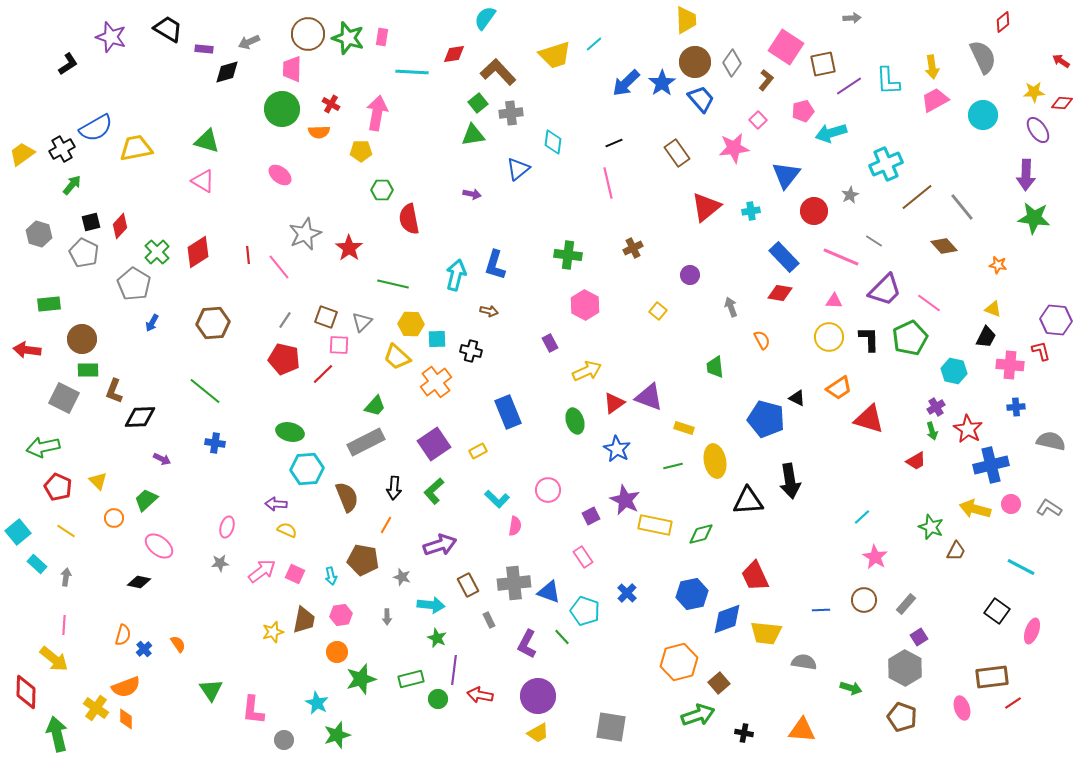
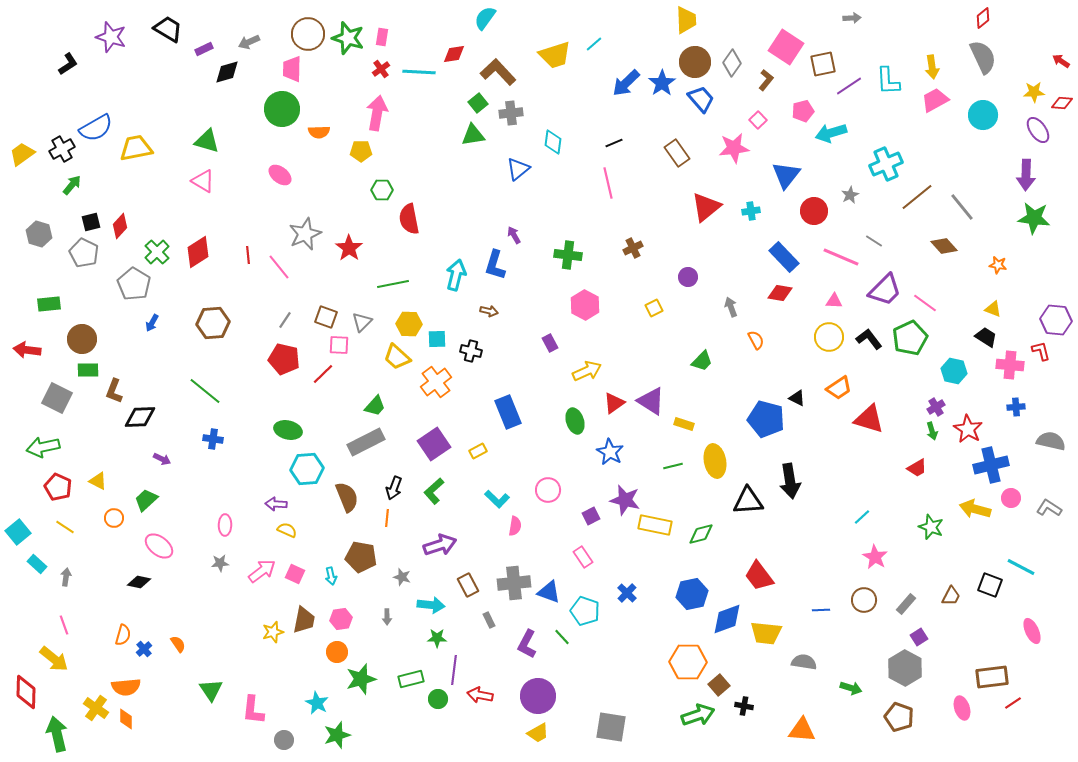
red diamond at (1003, 22): moved 20 px left, 4 px up
purple rectangle at (204, 49): rotated 30 degrees counterclockwise
cyan line at (412, 72): moved 7 px right
red cross at (331, 104): moved 50 px right, 35 px up; rotated 24 degrees clockwise
purple arrow at (472, 194): moved 42 px right, 41 px down; rotated 132 degrees counterclockwise
purple circle at (690, 275): moved 2 px left, 2 px down
green line at (393, 284): rotated 24 degrees counterclockwise
pink line at (929, 303): moved 4 px left
yellow square at (658, 311): moved 4 px left, 3 px up; rotated 24 degrees clockwise
yellow hexagon at (411, 324): moved 2 px left
black trapezoid at (986, 337): rotated 85 degrees counterclockwise
black L-shape at (869, 339): rotated 36 degrees counterclockwise
orange semicircle at (762, 340): moved 6 px left
green trapezoid at (715, 367): moved 13 px left, 6 px up; rotated 130 degrees counterclockwise
purple triangle at (649, 397): moved 2 px right, 4 px down; rotated 12 degrees clockwise
gray square at (64, 398): moved 7 px left
yellow rectangle at (684, 428): moved 4 px up
green ellipse at (290, 432): moved 2 px left, 2 px up
blue cross at (215, 443): moved 2 px left, 4 px up
blue star at (617, 449): moved 7 px left, 3 px down
red trapezoid at (916, 461): moved 1 px right, 7 px down
yellow triangle at (98, 481): rotated 18 degrees counterclockwise
black arrow at (394, 488): rotated 15 degrees clockwise
purple star at (625, 500): rotated 12 degrees counterclockwise
pink circle at (1011, 504): moved 6 px up
orange line at (386, 525): moved 1 px right, 7 px up; rotated 24 degrees counterclockwise
pink ellipse at (227, 527): moved 2 px left, 2 px up; rotated 15 degrees counterclockwise
yellow line at (66, 531): moved 1 px left, 4 px up
brown trapezoid at (956, 551): moved 5 px left, 45 px down
brown pentagon at (363, 560): moved 2 px left, 3 px up
red trapezoid at (755, 576): moved 4 px right; rotated 12 degrees counterclockwise
black square at (997, 611): moved 7 px left, 26 px up; rotated 15 degrees counterclockwise
pink hexagon at (341, 615): moved 4 px down
pink line at (64, 625): rotated 24 degrees counterclockwise
pink ellipse at (1032, 631): rotated 45 degrees counterclockwise
green star at (437, 638): rotated 24 degrees counterclockwise
orange hexagon at (679, 662): moved 9 px right; rotated 15 degrees clockwise
brown square at (719, 683): moved 2 px down
orange semicircle at (126, 687): rotated 16 degrees clockwise
brown pentagon at (902, 717): moved 3 px left
black cross at (744, 733): moved 27 px up
